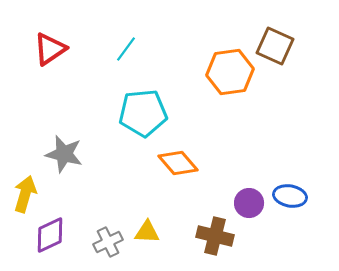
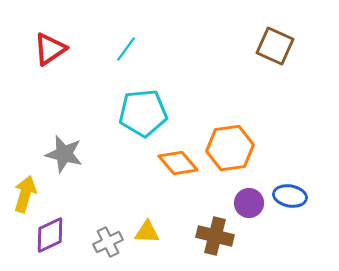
orange hexagon: moved 76 px down
